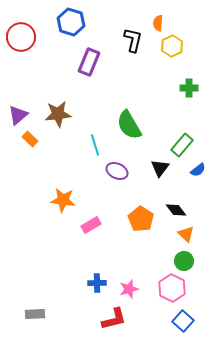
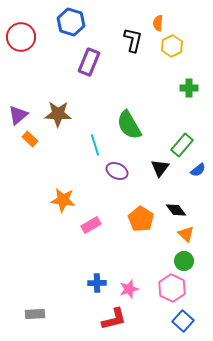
brown star: rotated 8 degrees clockwise
